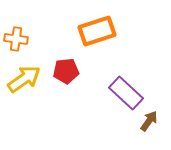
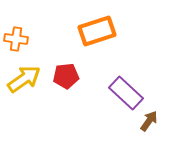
red pentagon: moved 5 px down
